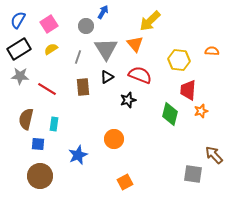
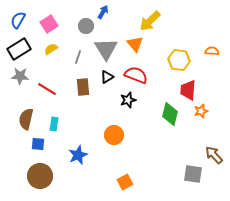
red semicircle: moved 4 px left
orange circle: moved 4 px up
